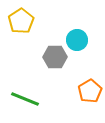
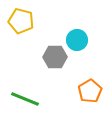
yellow pentagon: rotated 25 degrees counterclockwise
